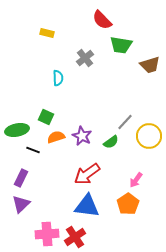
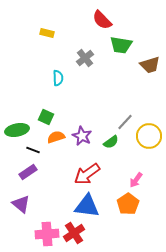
purple rectangle: moved 7 px right, 6 px up; rotated 30 degrees clockwise
purple triangle: rotated 36 degrees counterclockwise
red cross: moved 1 px left, 4 px up
